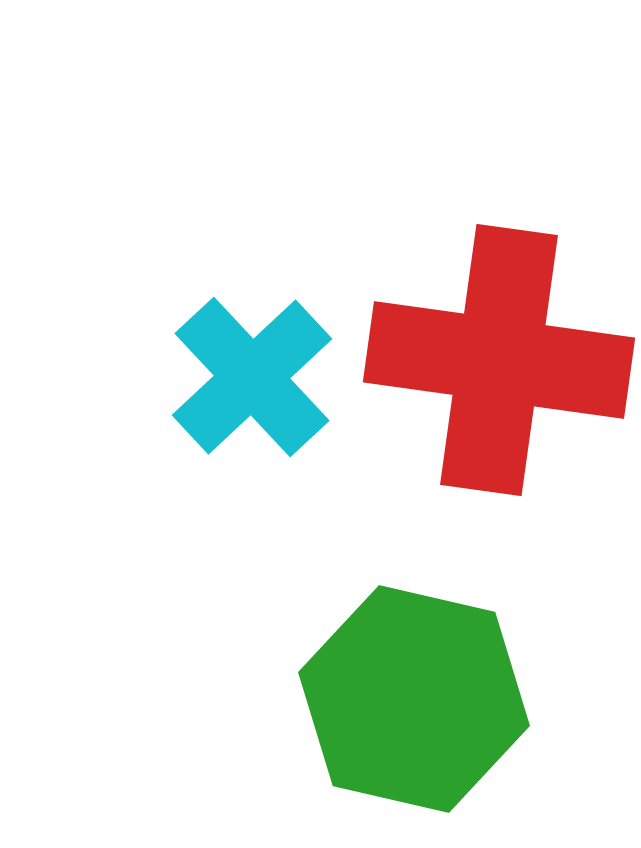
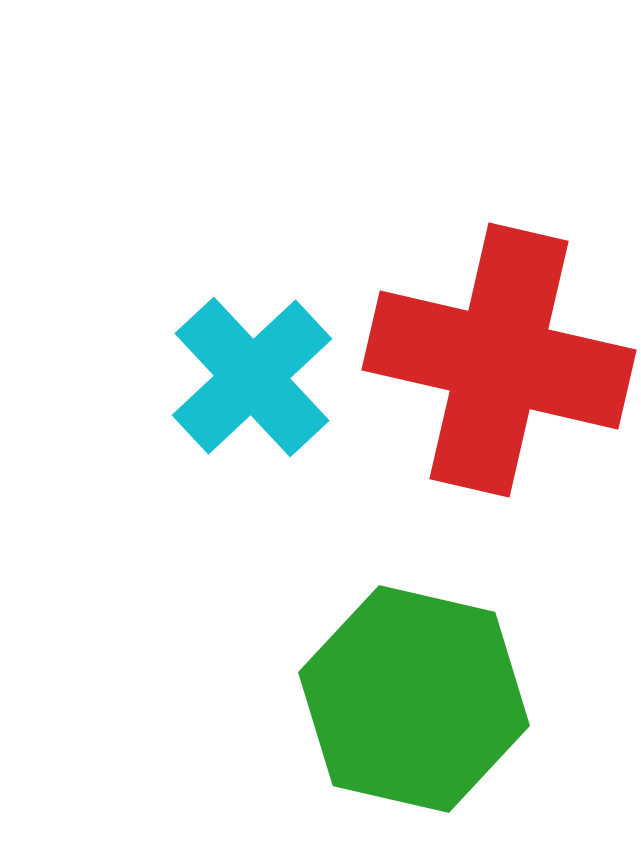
red cross: rotated 5 degrees clockwise
